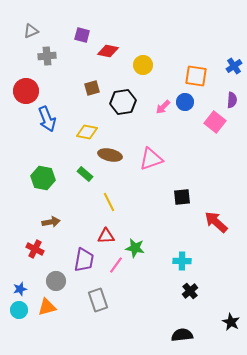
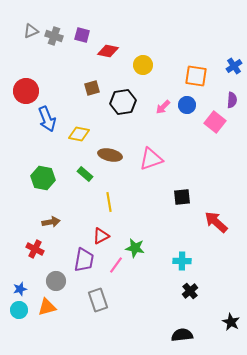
gray cross: moved 7 px right, 20 px up; rotated 24 degrees clockwise
blue circle: moved 2 px right, 3 px down
yellow diamond: moved 8 px left, 2 px down
yellow line: rotated 18 degrees clockwise
red triangle: moved 5 px left; rotated 24 degrees counterclockwise
